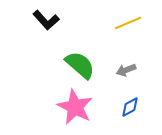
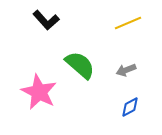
pink star: moved 36 px left, 15 px up
